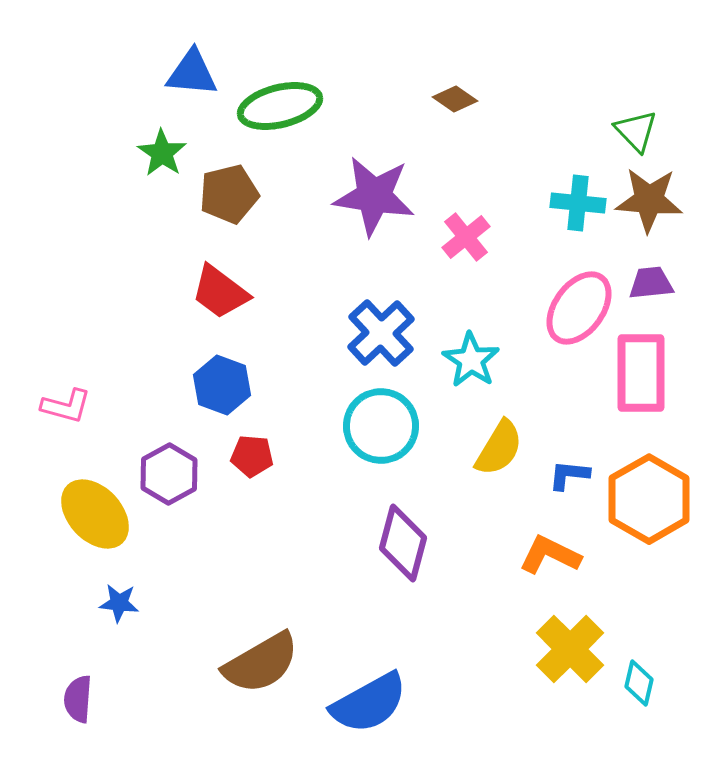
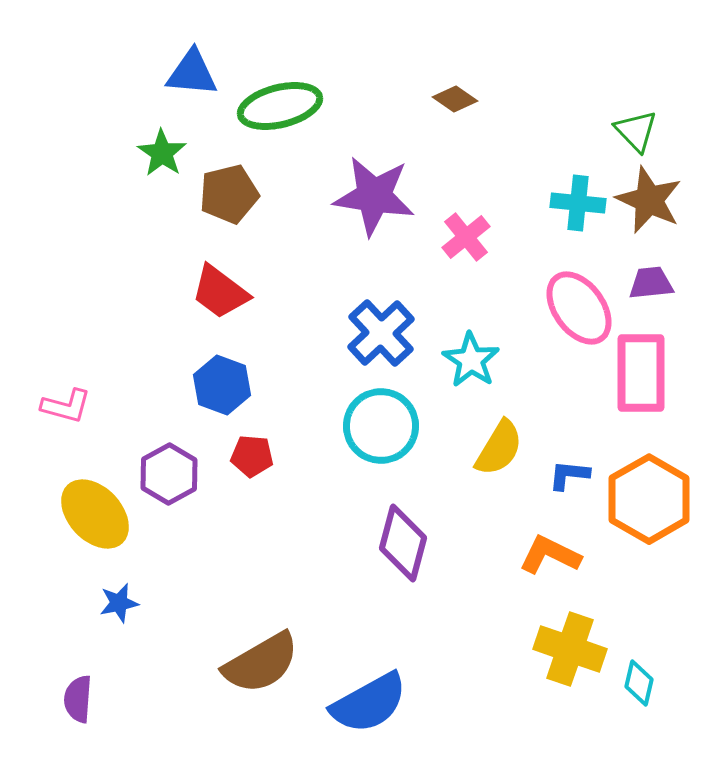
brown star: rotated 20 degrees clockwise
pink ellipse: rotated 72 degrees counterclockwise
blue star: rotated 18 degrees counterclockwise
yellow cross: rotated 26 degrees counterclockwise
